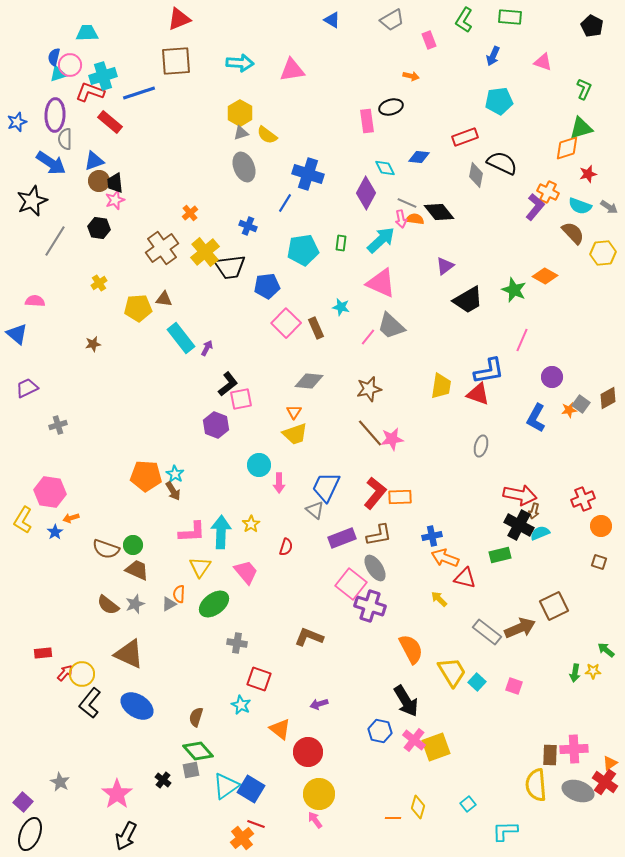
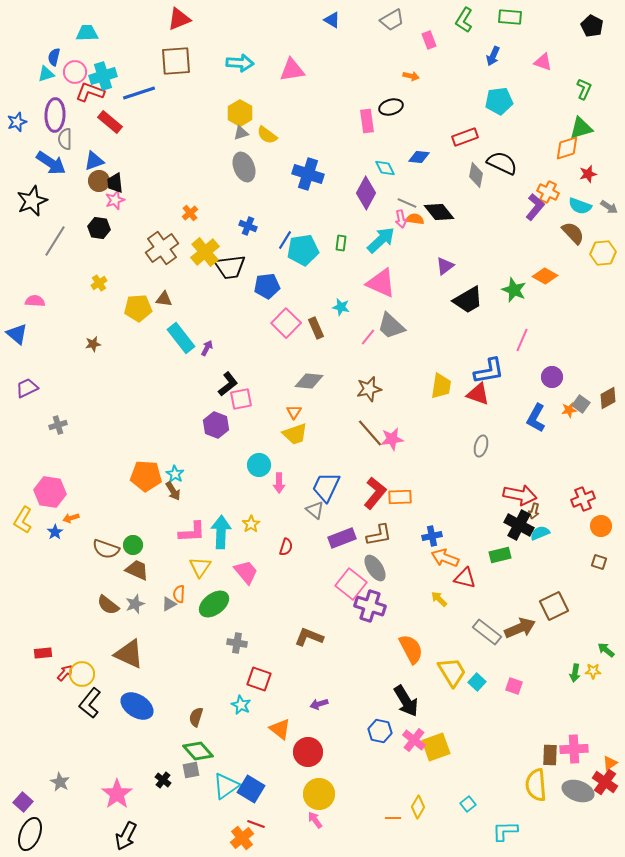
pink circle at (70, 65): moved 5 px right, 7 px down
cyan triangle at (58, 74): moved 12 px left
blue line at (285, 203): moved 37 px down
yellow diamond at (418, 807): rotated 15 degrees clockwise
